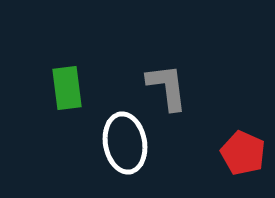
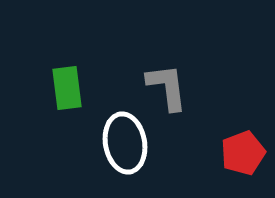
red pentagon: rotated 27 degrees clockwise
